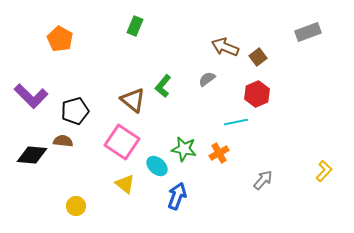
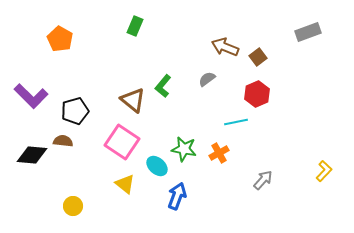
yellow circle: moved 3 px left
